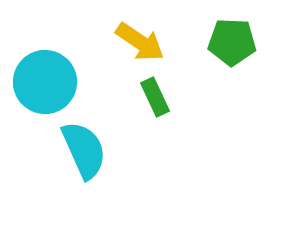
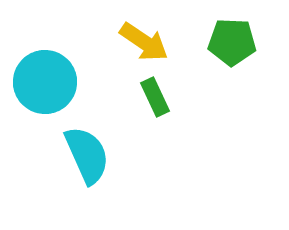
yellow arrow: moved 4 px right
cyan semicircle: moved 3 px right, 5 px down
